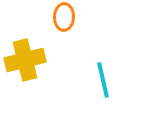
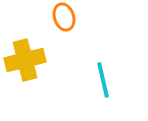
orange ellipse: rotated 20 degrees counterclockwise
